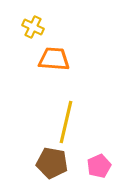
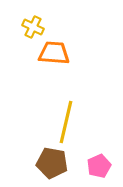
orange trapezoid: moved 6 px up
